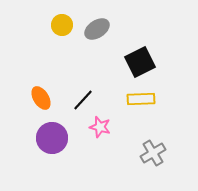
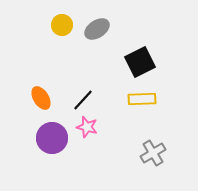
yellow rectangle: moved 1 px right
pink star: moved 13 px left
